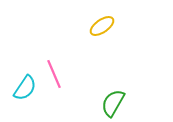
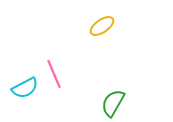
cyan semicircle: rotated 28 degrees clockwise
